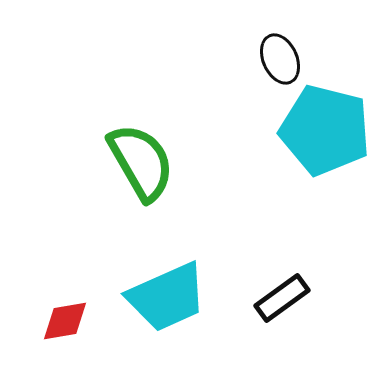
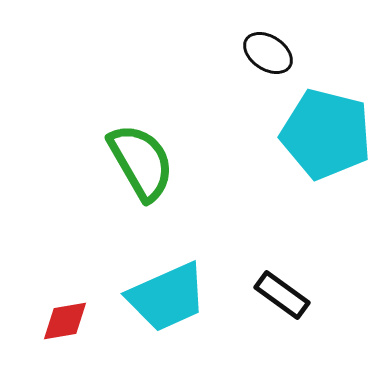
black ellipse: moved 12 px left, 6 px up; rotated 33 degrees counterclockwise
cyan pentagon: moved 1 px right, 4 px down
black rectangle: moved 3 px up; rotated 72 degrees clockwise
